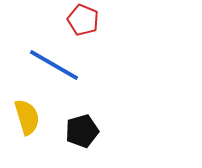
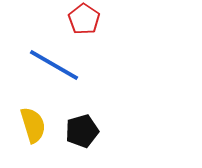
red pentagon: moved 1 px right, 1 px up; rotated 12 degrees clockwise
yellow semicircle: moved 6 px right, 8 px down
